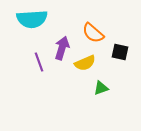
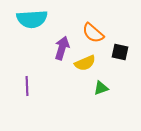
purple line: moved 12 px left, 24 px down; rotated 18 degrees clockwise
